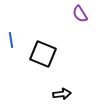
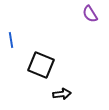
purple semicircle: moved 10 px right
black square: moved 2 px left, 11 px down
